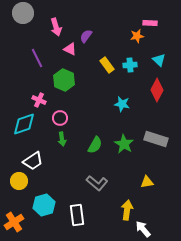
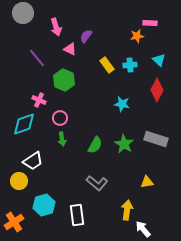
purple line: rotated 12 degrees counterclockwise
